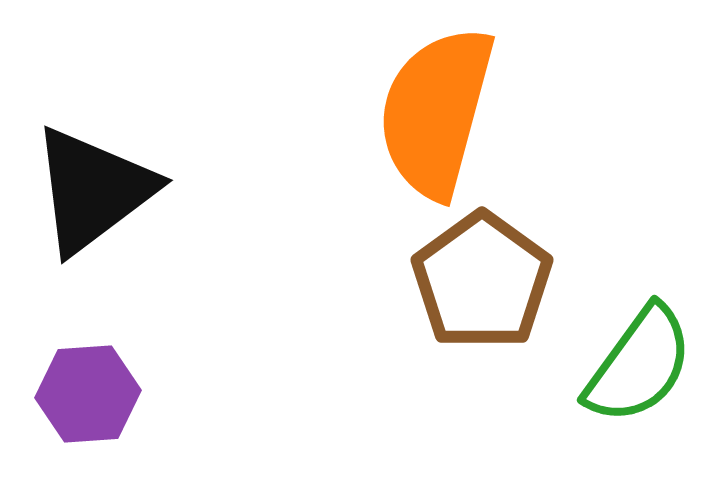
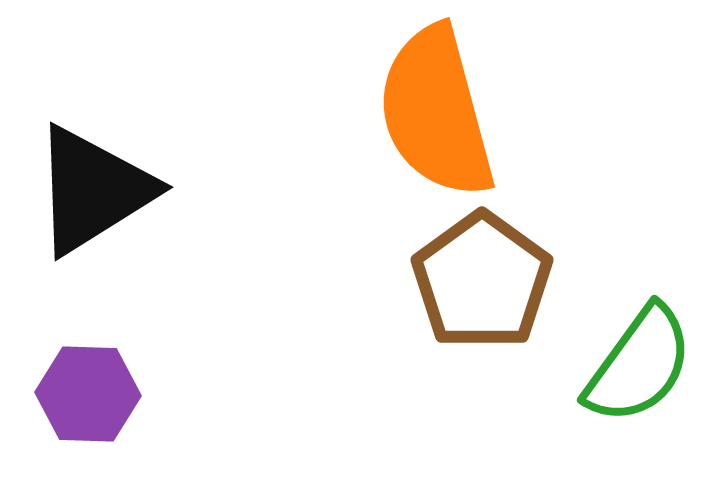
orange semicircle: rotated 30 degrees counterclockwise
black triangle: rotated 5 degrees clockwise
purple hexagon: rotated 6 degrees clockwise
